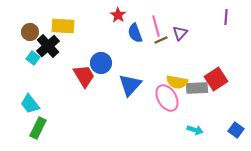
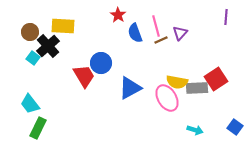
blue triangle: moved 3 px down; rotated 20 degrees clockwise
blue square: moved 1 px left, 3 px up
